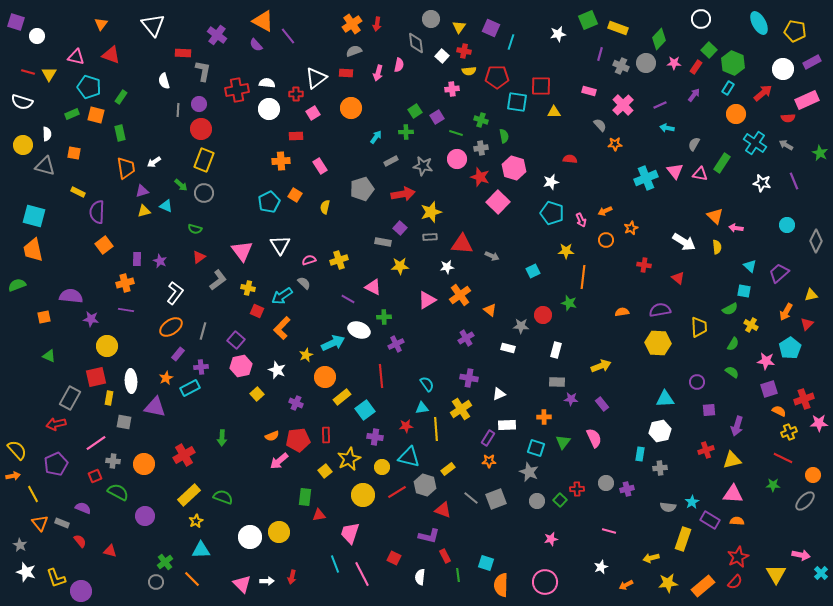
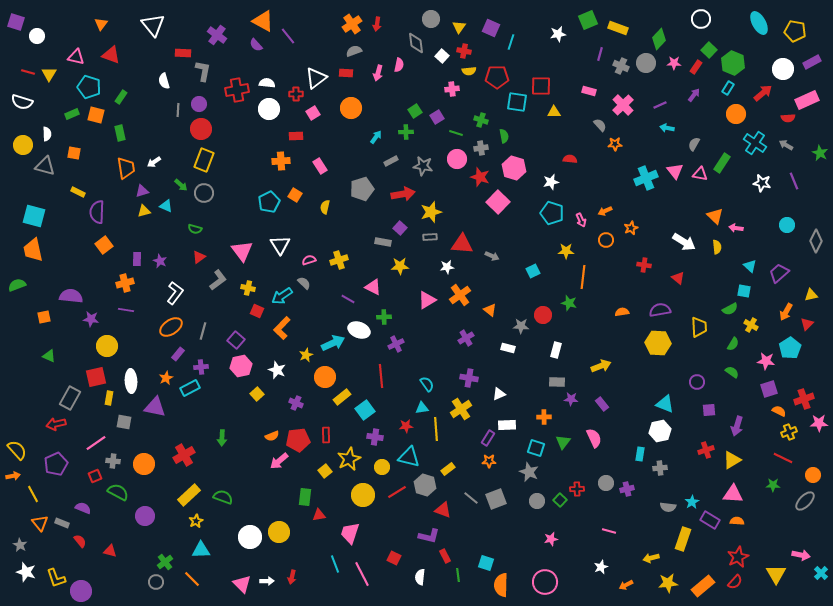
cyan triangle at (665, 399): moved 5 px down; rotated 24 degrees clockwise
yellow triangle at (732, 460): rotated 18 degrees counterclockwise
